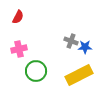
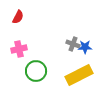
gray cross: moved 2 px right, 3 px down
